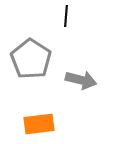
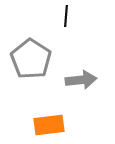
gray arrow: rotated 20 degrees counterclockwise
orange rectangle: moved 10 px right, 1 px down
